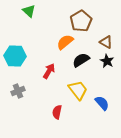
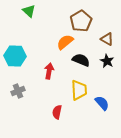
brown triangle: moved 1 px right, 3 px up
black semicircle: rotated 54 degrees clockwise
red arrow: rotated 21 degrees counterclockwise
yellow trapezoid: moved 1 px right; rotated 35 degrees clockwise
